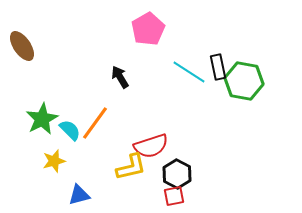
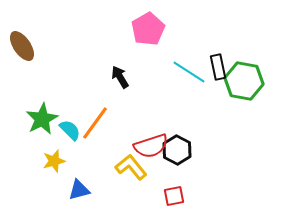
yellow L-shape: rotated 116 degrees counterclockwise
black hexagon: moved 24 px up
blue triangle: moved 5 px up
